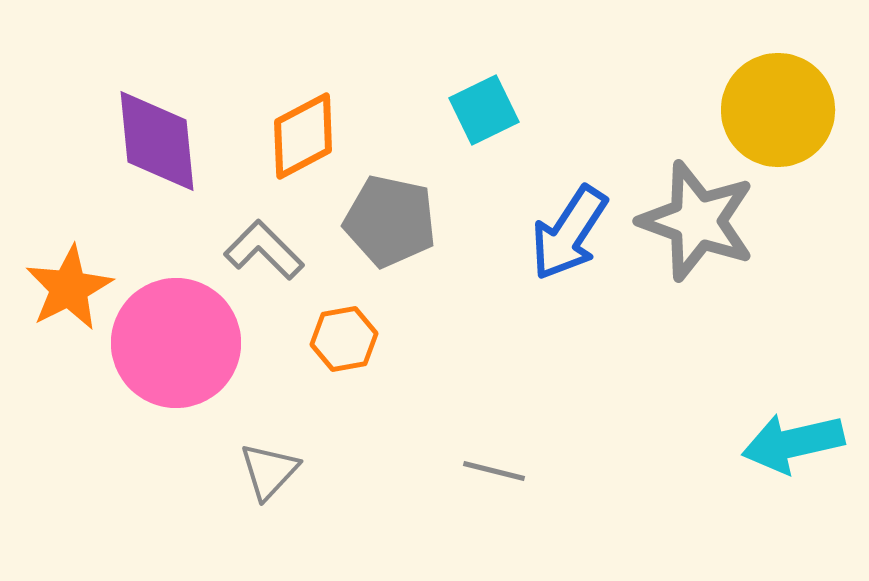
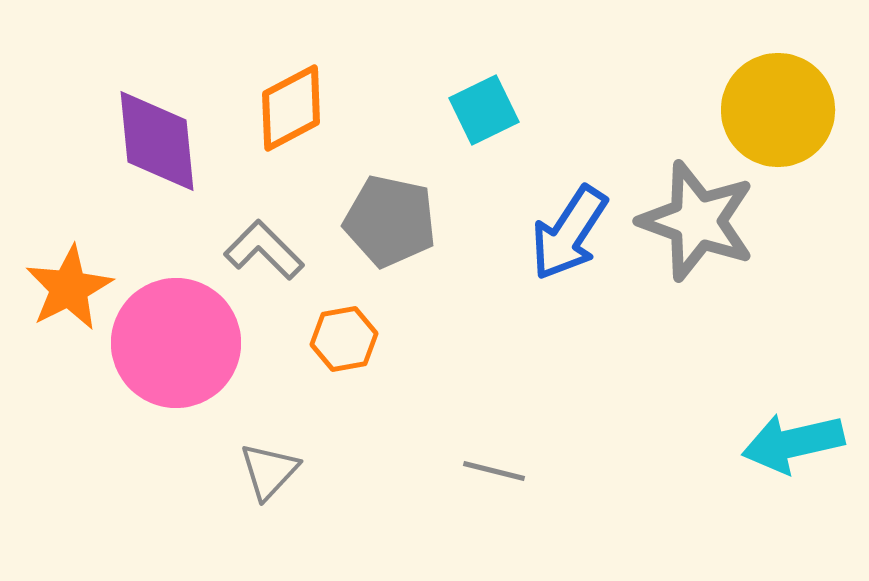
orange diamond: moved 12 px left, 28 px up
